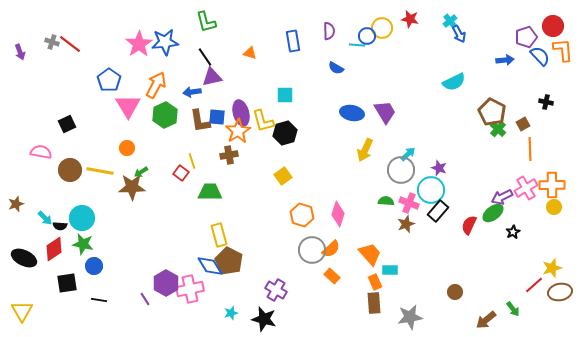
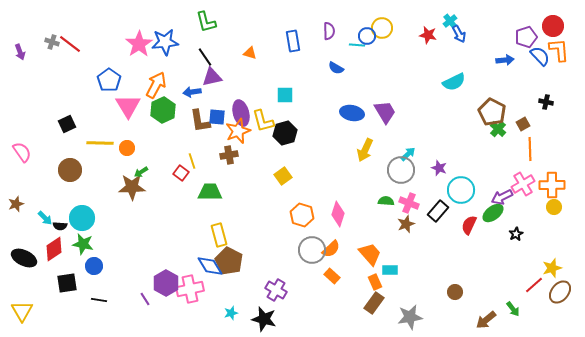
red star at (410, 19): moved 18 px right, 16 px down
orange L-shape at (563, 50): moved 4 px left
green hexagon at (165, 115): moved 2 px left, 5 px up
orange star at (238, 131): rotated 10 degrees clockwise
pink semicircle at (41, 152): moved 19 px left; rotated 45 degrees clockwise
yellow line at (100, 171): moved 28 px up; rotated 8 degrees counterclockwise
pink cross at (526, 188): moved 3 px left, 4 px up
cyan circle at (431, 190): moved 30 px right
black star at (513, 232): moved 3 px right, 2 px down
brown ellipse at (560, 292): rotated 40 degrees counterclockwise
brown rectangle at (374, 303): rotated 40 degrees clockwise
